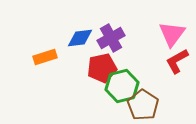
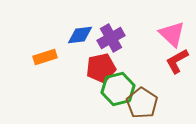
pink triangle: rotated 24 degrees counterclockwise
blue diamond: moved 3 px up
red pentagon: moved 1 px left
green hexagon: moved 4 px left, 3 px down
brown pentagon: moved 1 px left, 2 px up
